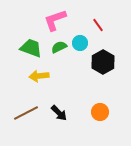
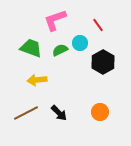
green semicircle: moved 1 px right, 3 px down
yellow arrow: moved 2 px left, 4 px down
